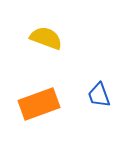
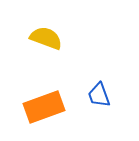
orange rectangle: moved 5 px right, 3 px down
